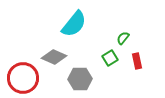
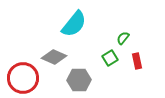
gray hexagon: moved 1 px left, 1 px down
